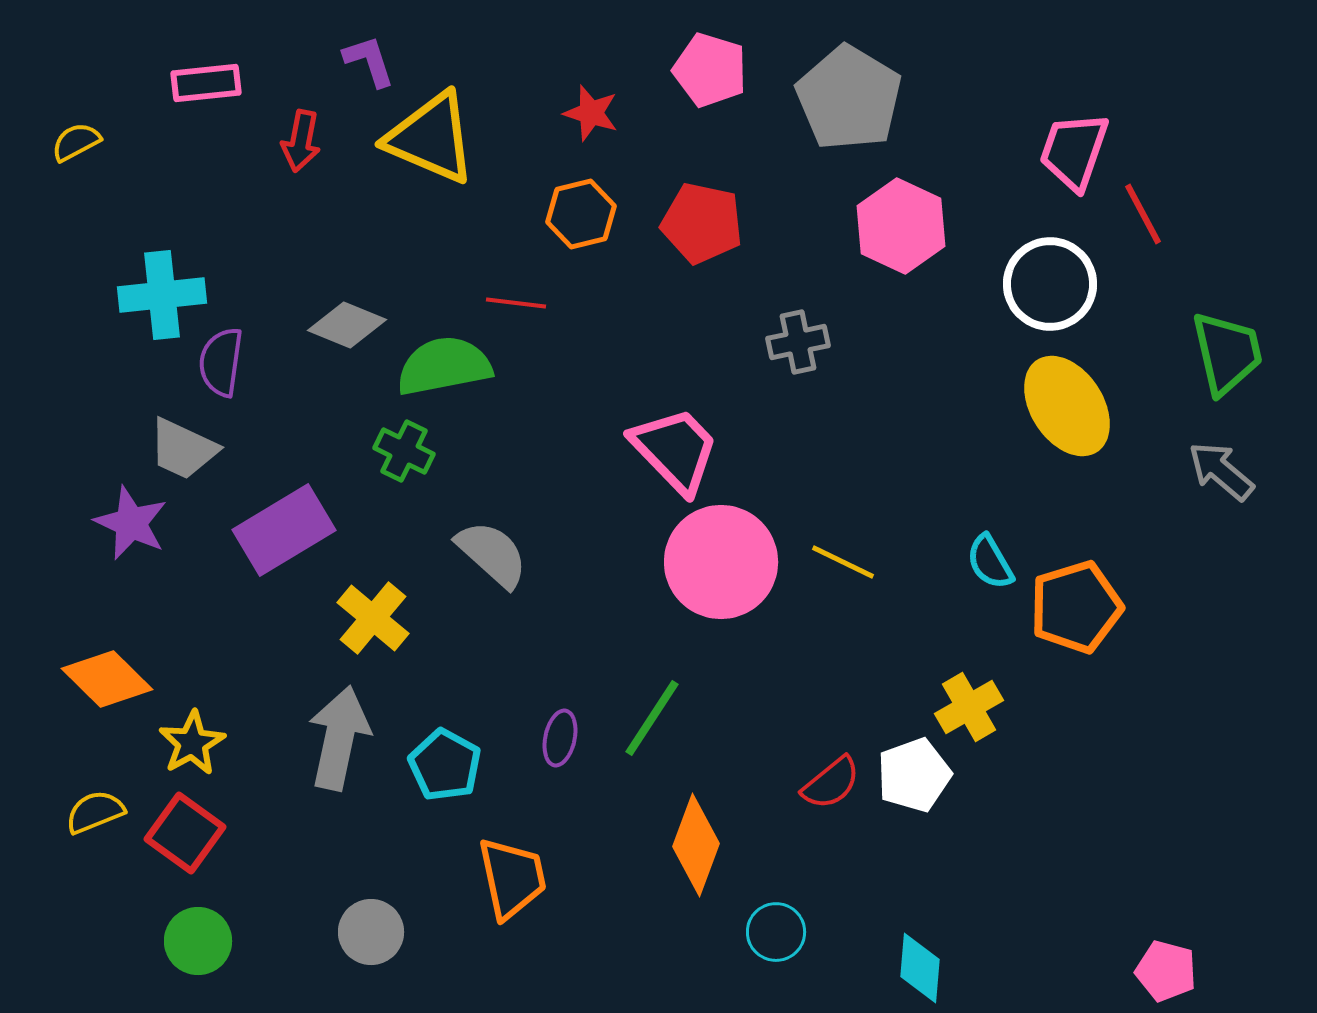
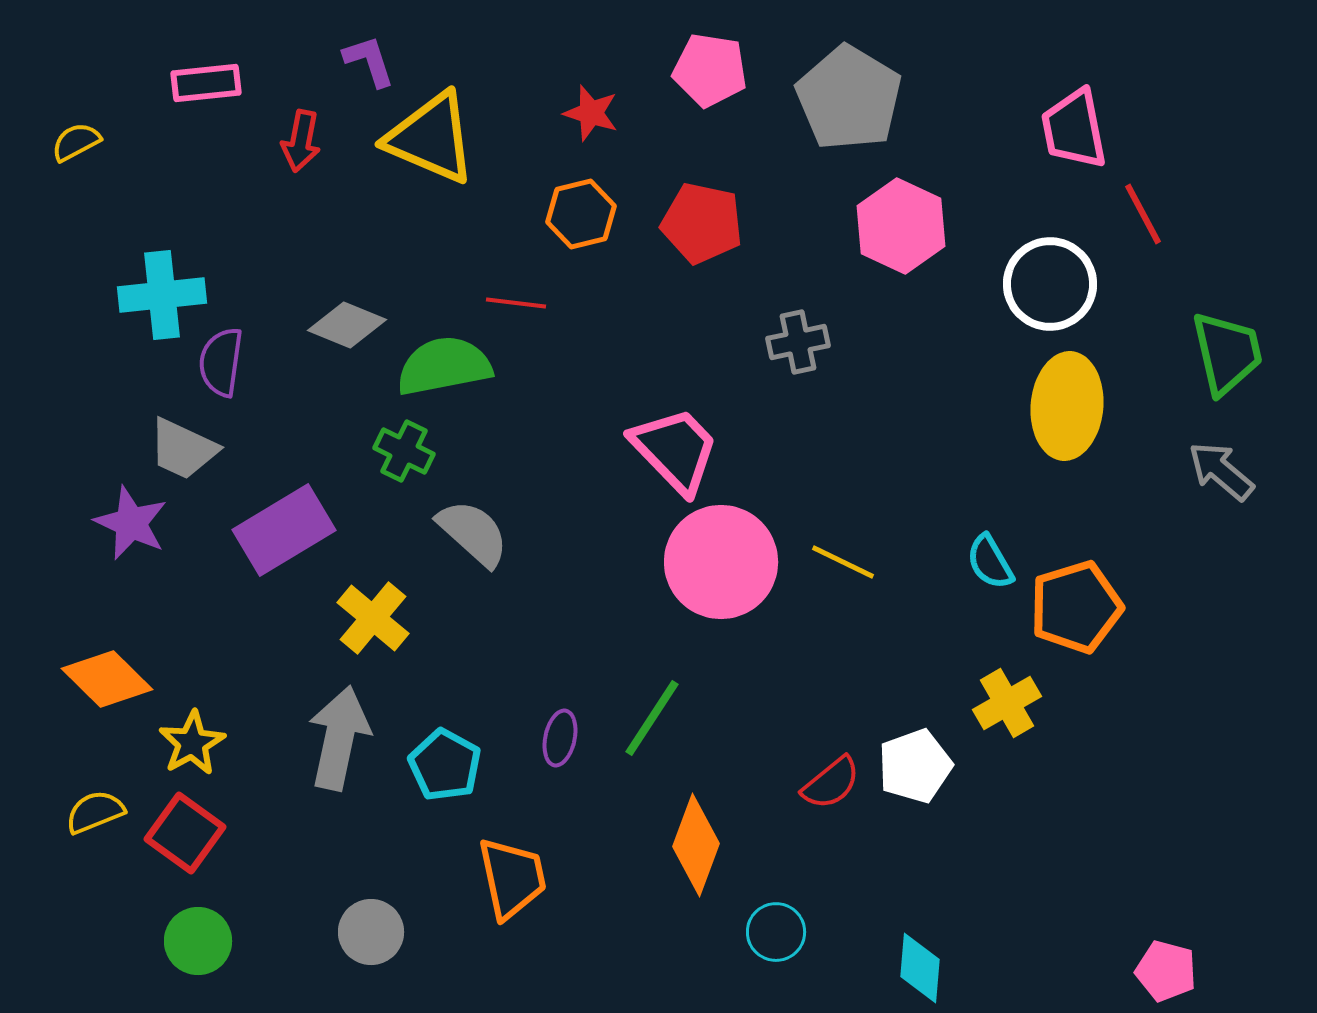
pink pentagon at (710, 70): rotated 8 degrees counterclockwise
pink trapezoid at (1074, 151): moved 22 px up; rotated 30 degrees counterclockwise
yellow ellipse at (1067, 406): rotated 38 degrees clockwise
gray semicircle at (492, 554): moved 19 px left, 21 px up
yellow cross at (969, 707): moved 38 px right, 4 px up
white pentagon at (914, 775): moved 1 px right, 9 px up
